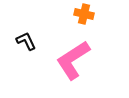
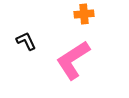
orange cross: rotated 18 degrees counterclockwise
